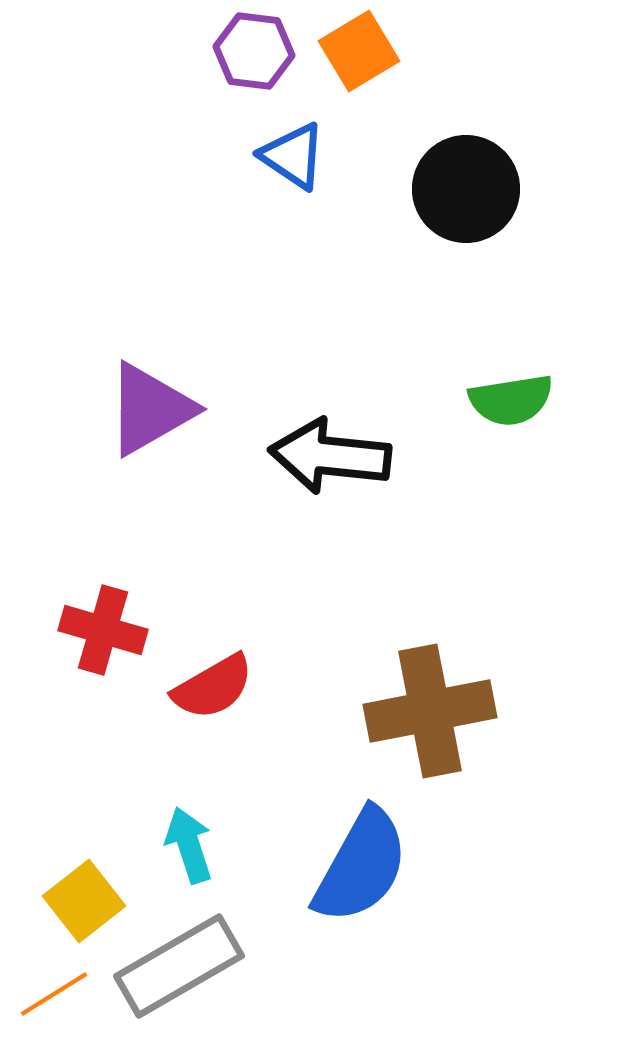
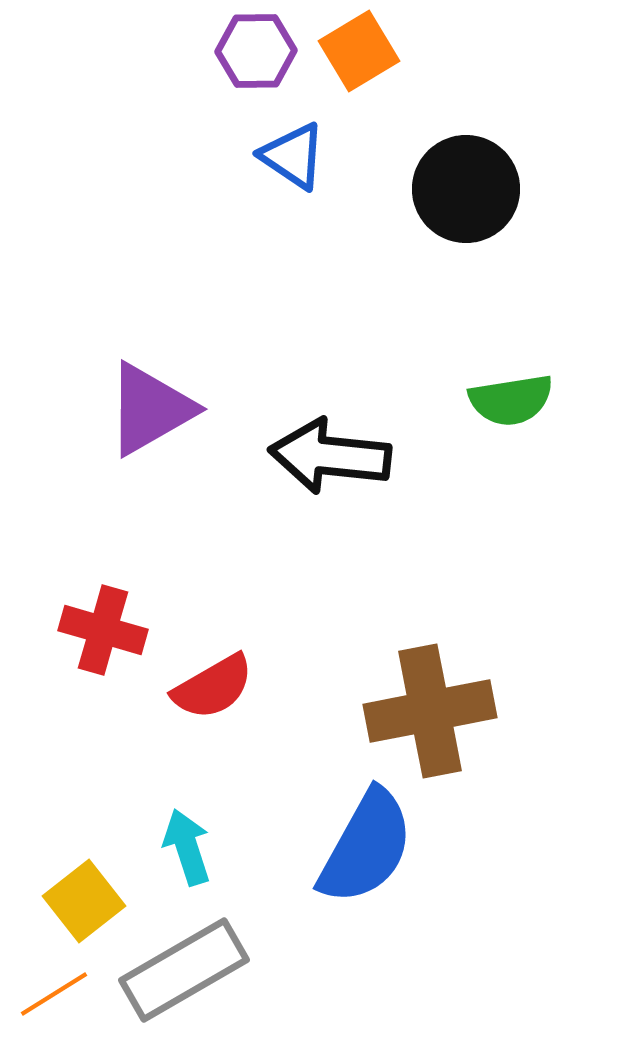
purple hexagon: moved 2 px right; rotated 8 degrees counterclockwise
cyan arrow: moved 2 px left, 2 px down
blue semicircle: moved 5 px right, 19 px up
gray rectangle: moved 5 px right, 4 px down
